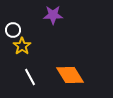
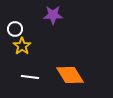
white circle: moved 2 px right, 1 px up
white line: rotated 54 degrees counterclockwise
